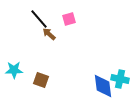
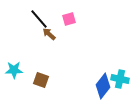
blue diamond: rotated 45 degrees clockwise
